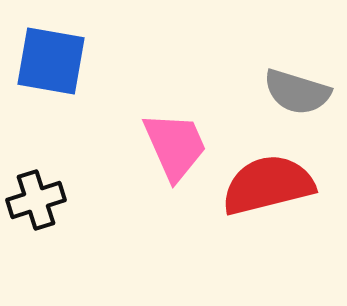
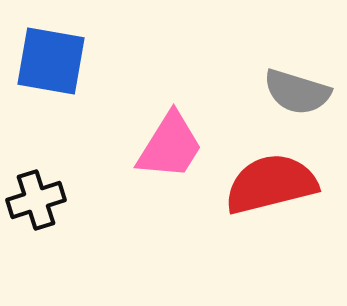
pink trapezoid: moved 5 px left; rotated 56 degrees clockwise
red semicircle: moved 3 px right, 1 px up
